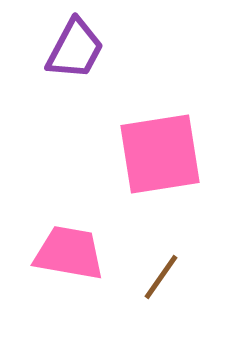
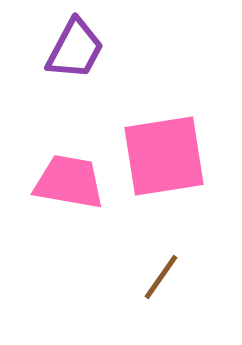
pink square: moved 4 px right, 2 px down
pink trapezoid: moved 71 px up
